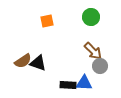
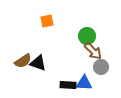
green circle: moved 4 px left, 19 px down
gray circle: moved 1 px right, 1 px down
